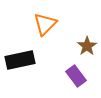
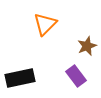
brown star: rotated 12 degrees clockwise
black rectangle: moved 18 px down
